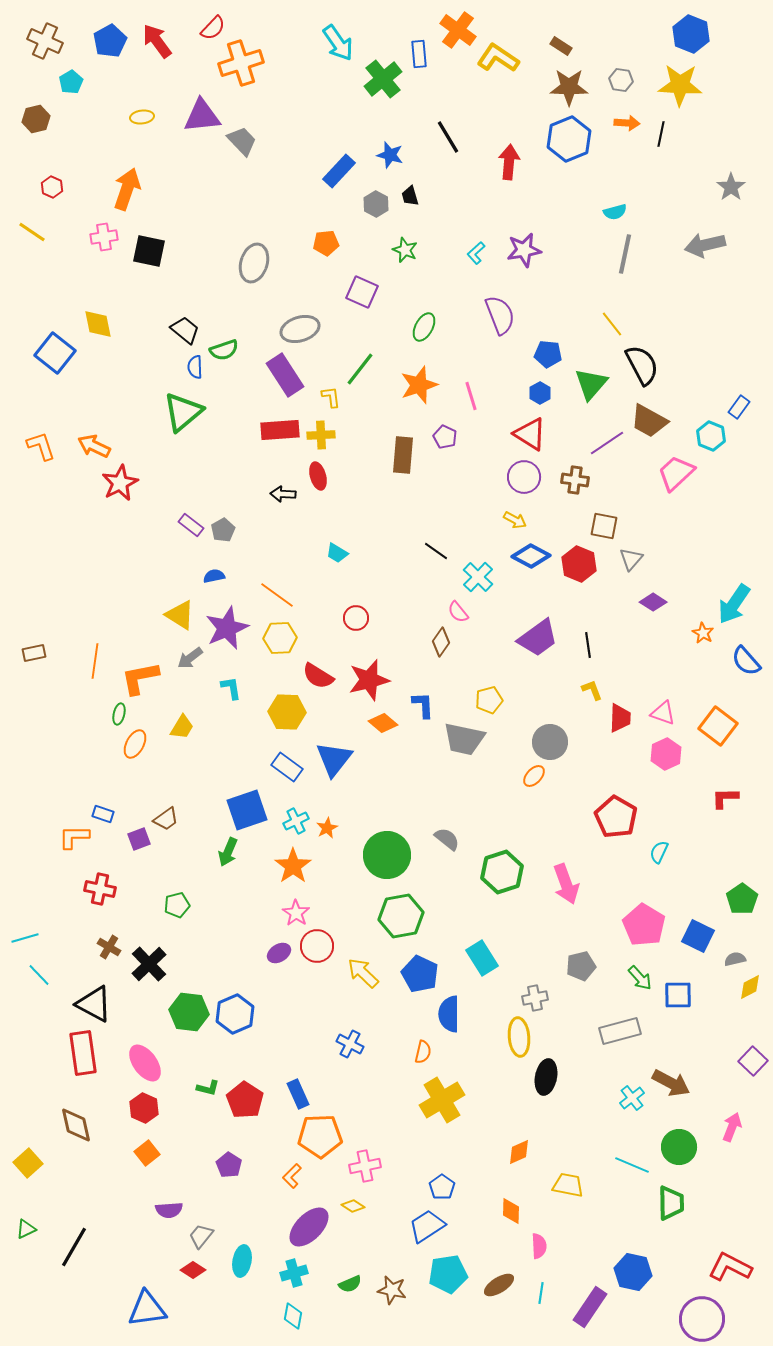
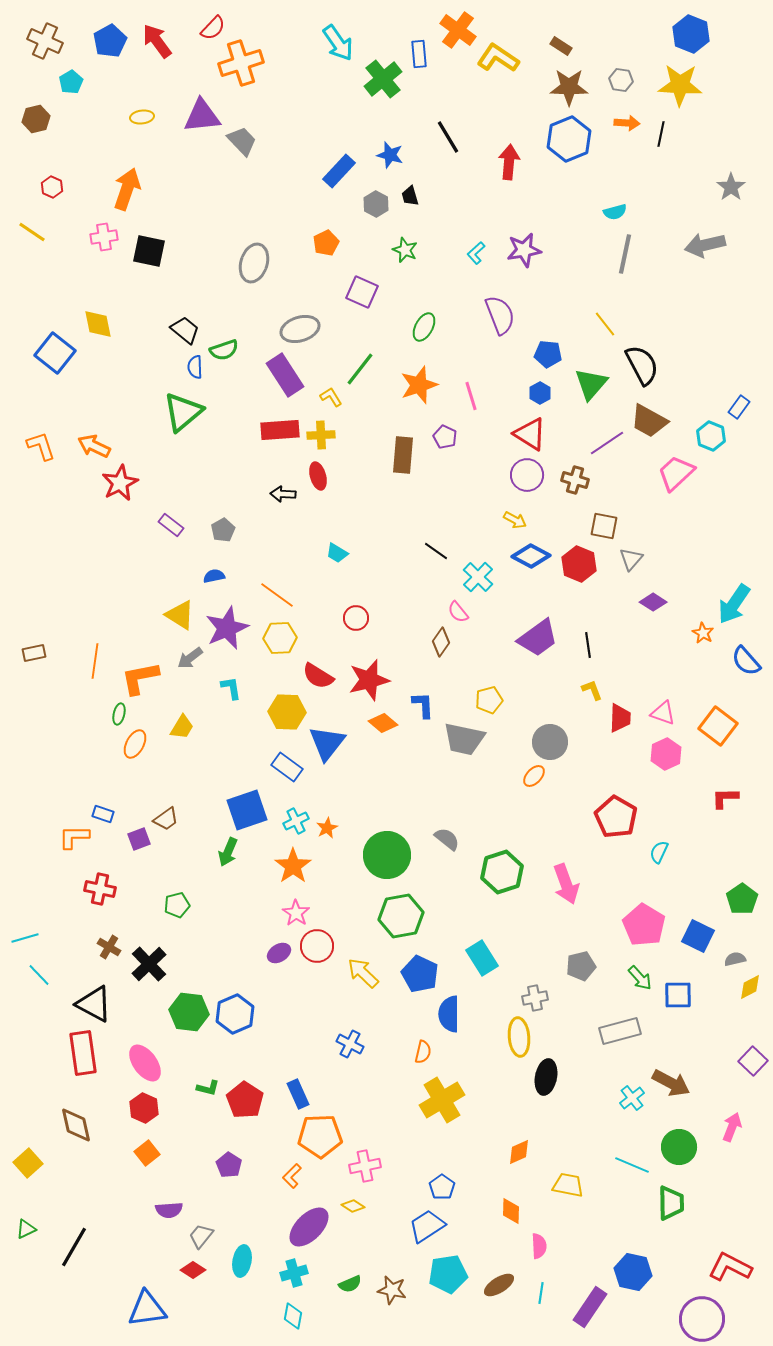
orange pentagon at (326, 243): rotated 20 degrees counterclockwise
yellow line at (612, 324): moved 7 px left
yellow L-shape at (331, 397): rotated 25 degrees counterclockwise
purple circle at (524, 477): moved 3 px right, 2 px up
brown cross at (575, 480): rotated 8 degrees clockwise
purple rectangle at (191, 525): moved 20 px left
blue triangle at (334, 759): moved 7 px left, 16 px up
